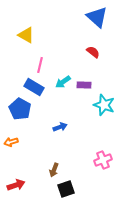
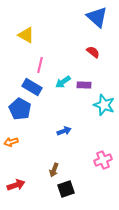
blue rectangle: moved 2 px left
blue arrow: moved 4 px right, 4 px down
